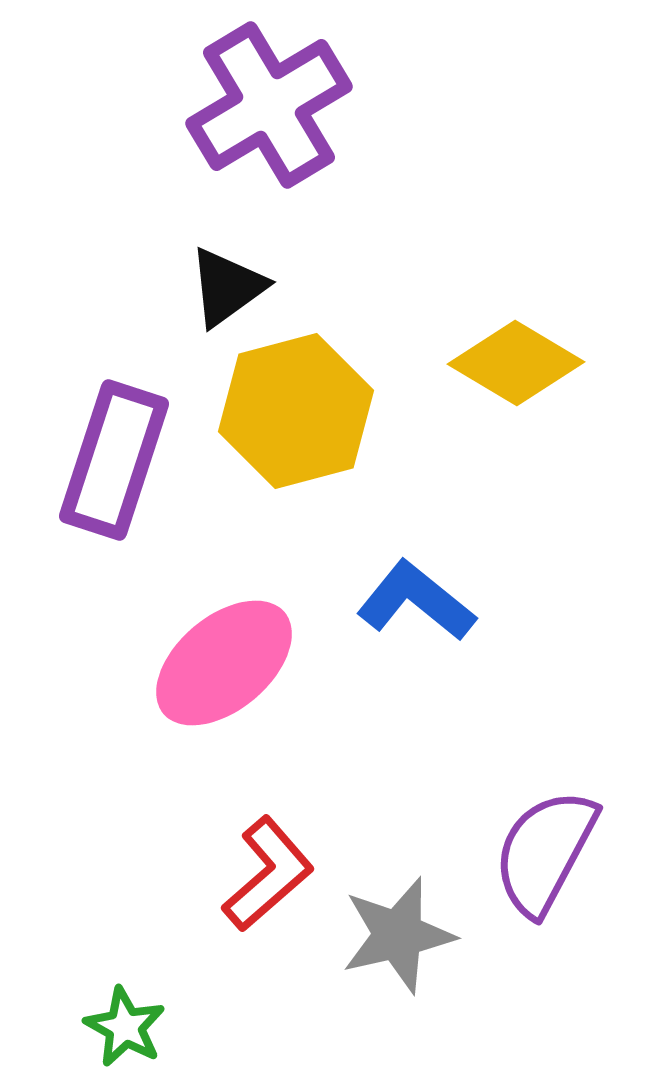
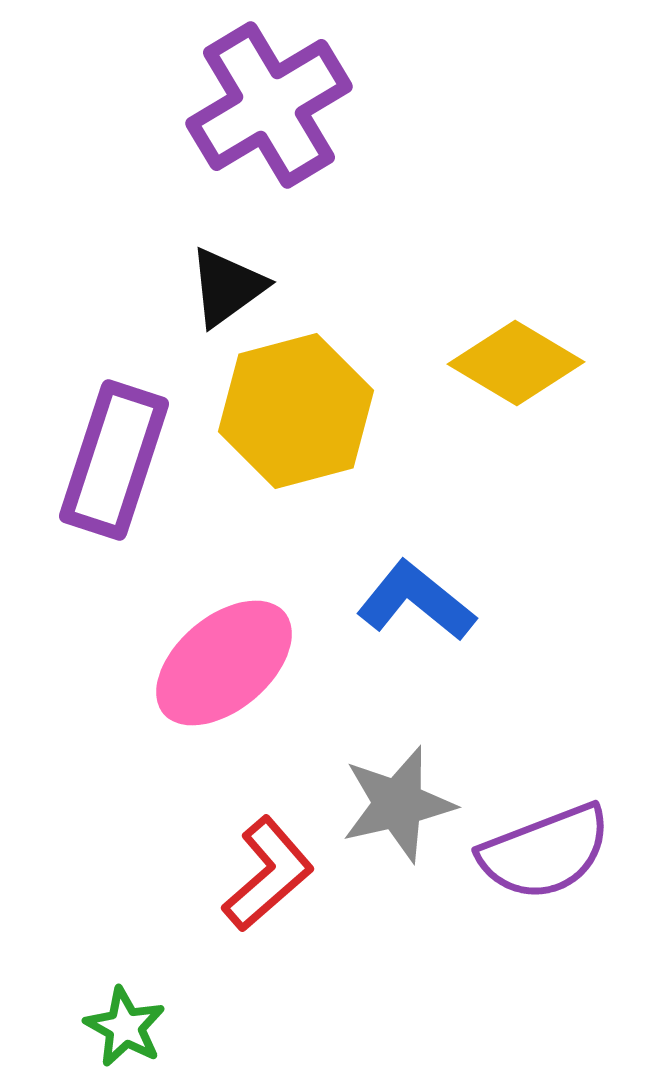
purple semicircle: rotated 139 degrees counterclockwise
gray star: moved 131 px up
